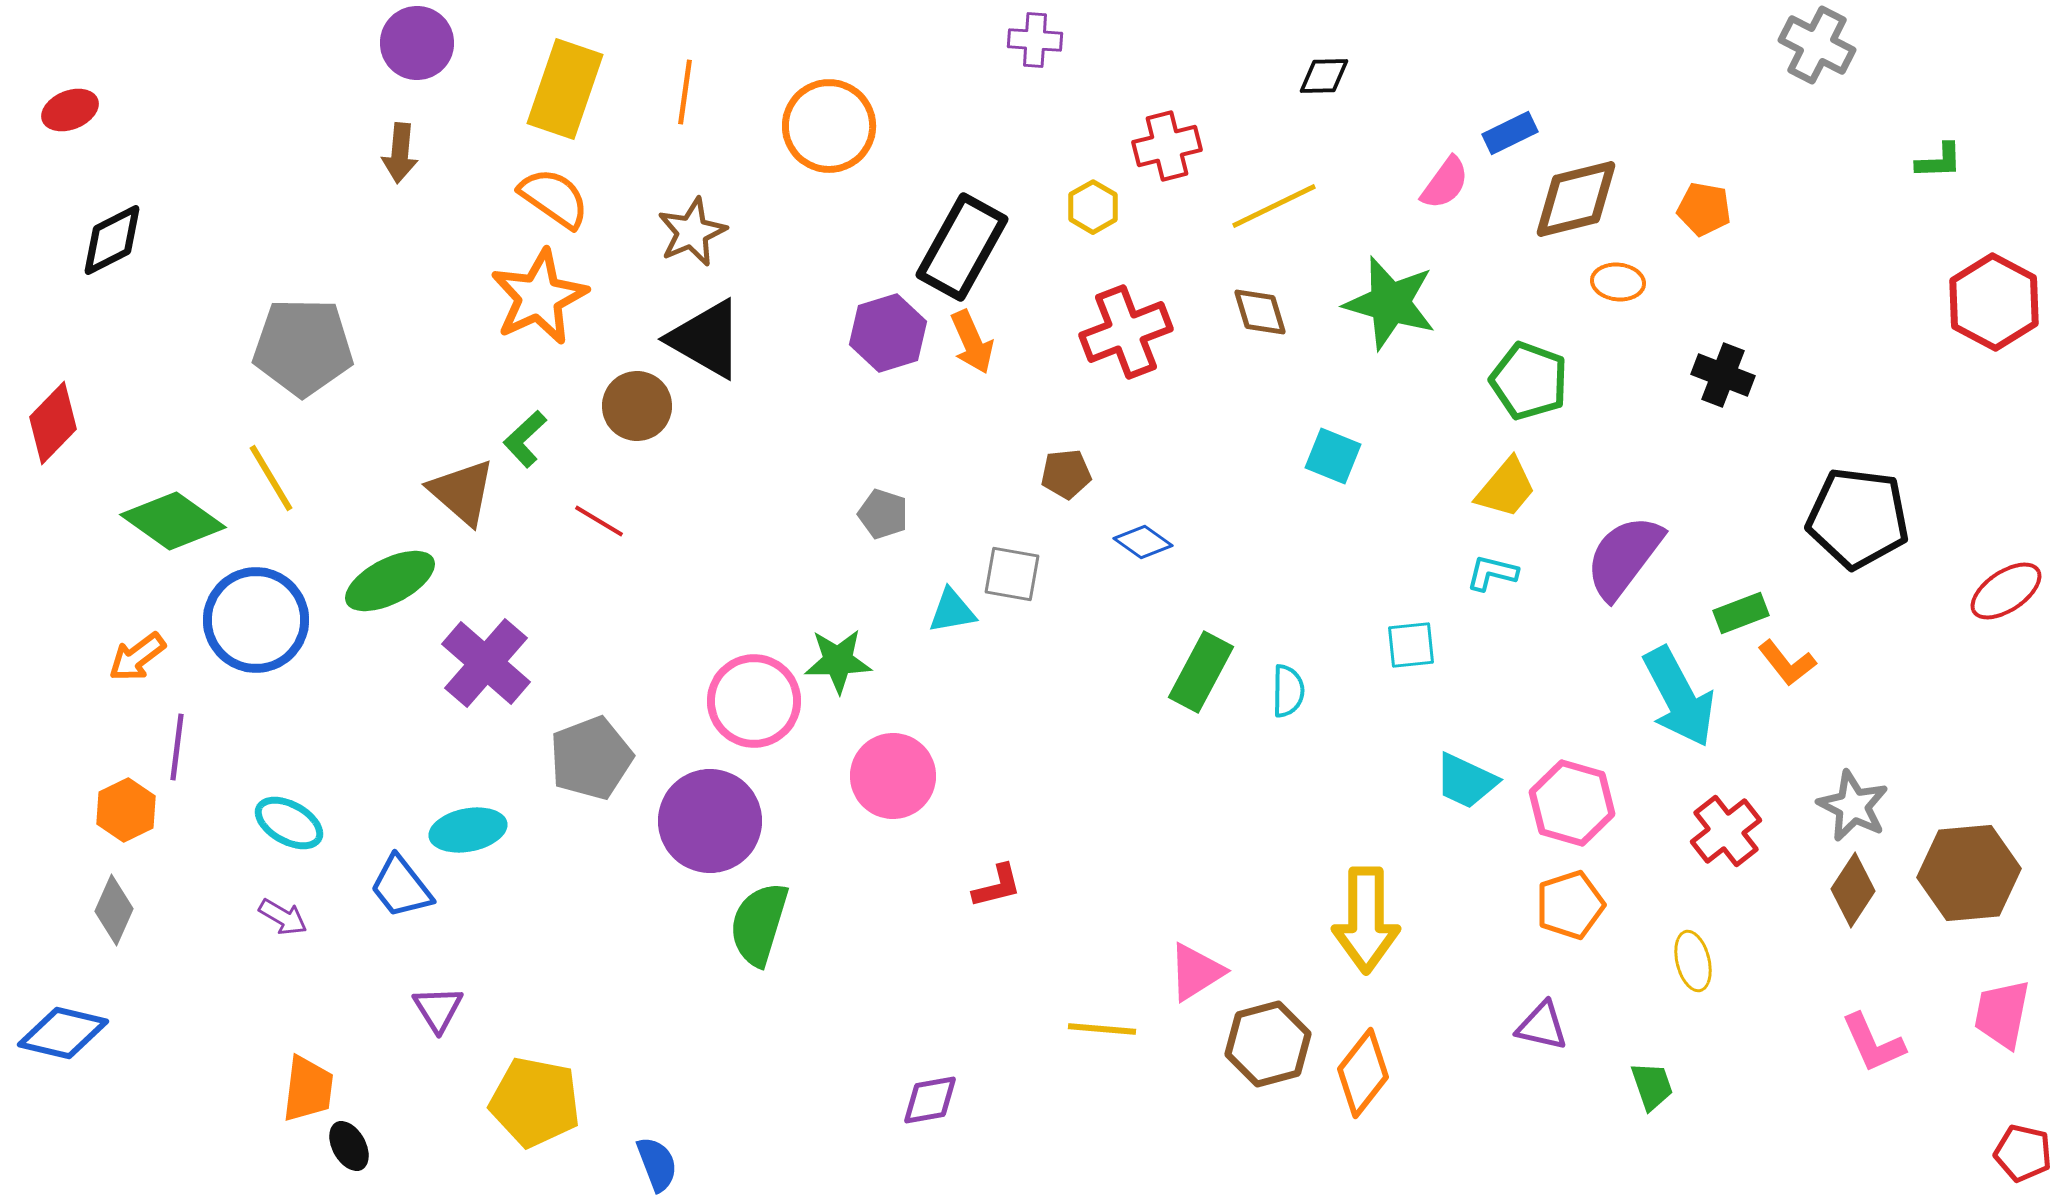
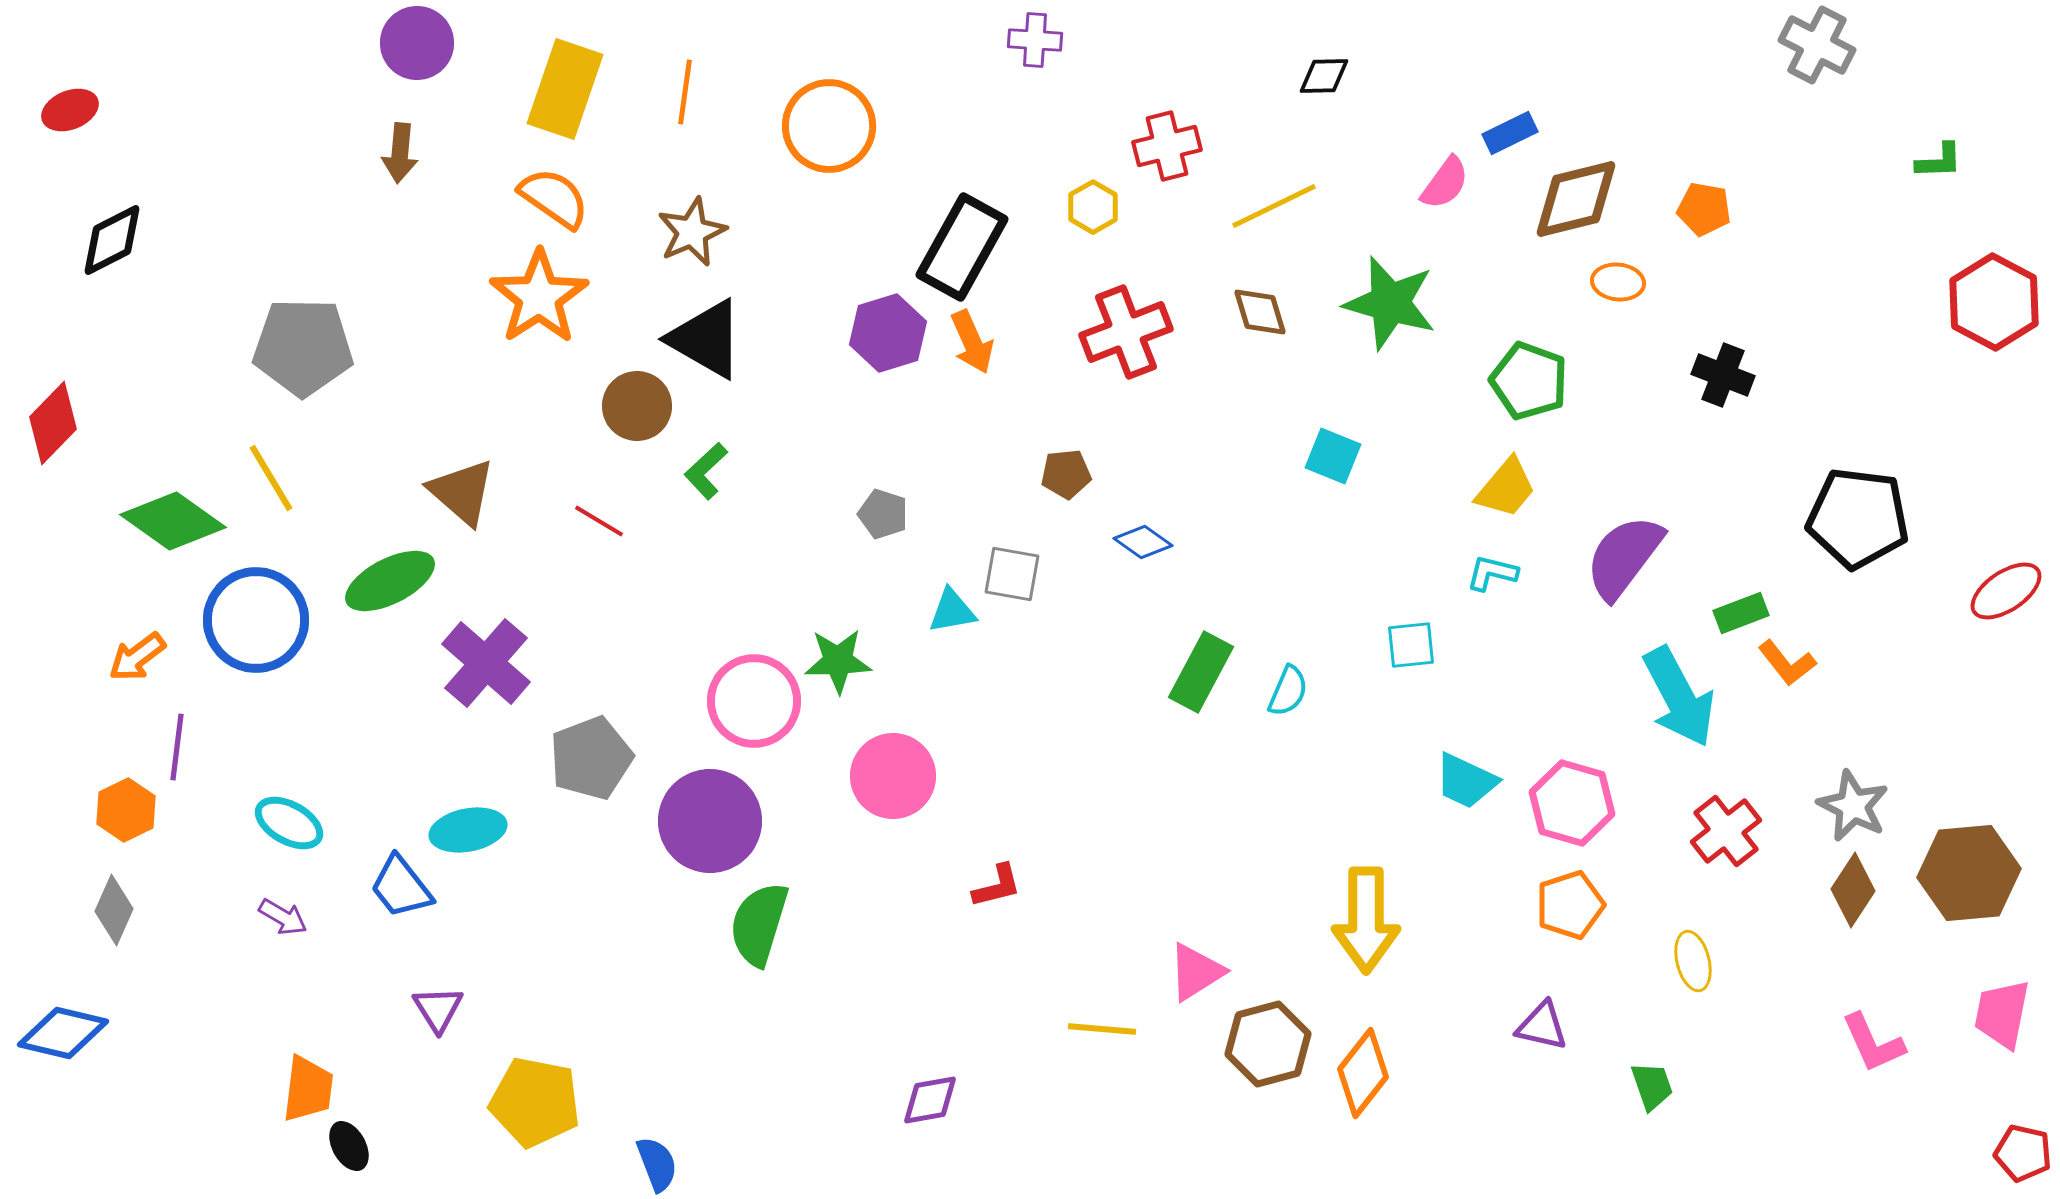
orange star at (539, 297): rotated 8 degrees counterclockwise
green L-shape at (525, 439): moved 181 px right, 32 px down
cyan semicircle at (1288, 691): rotated 22 degrees clockwise
